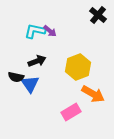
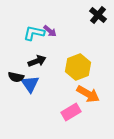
cyan L-shape: moved 1 px left, 2 px down
orange arrow: moved 5 px left
